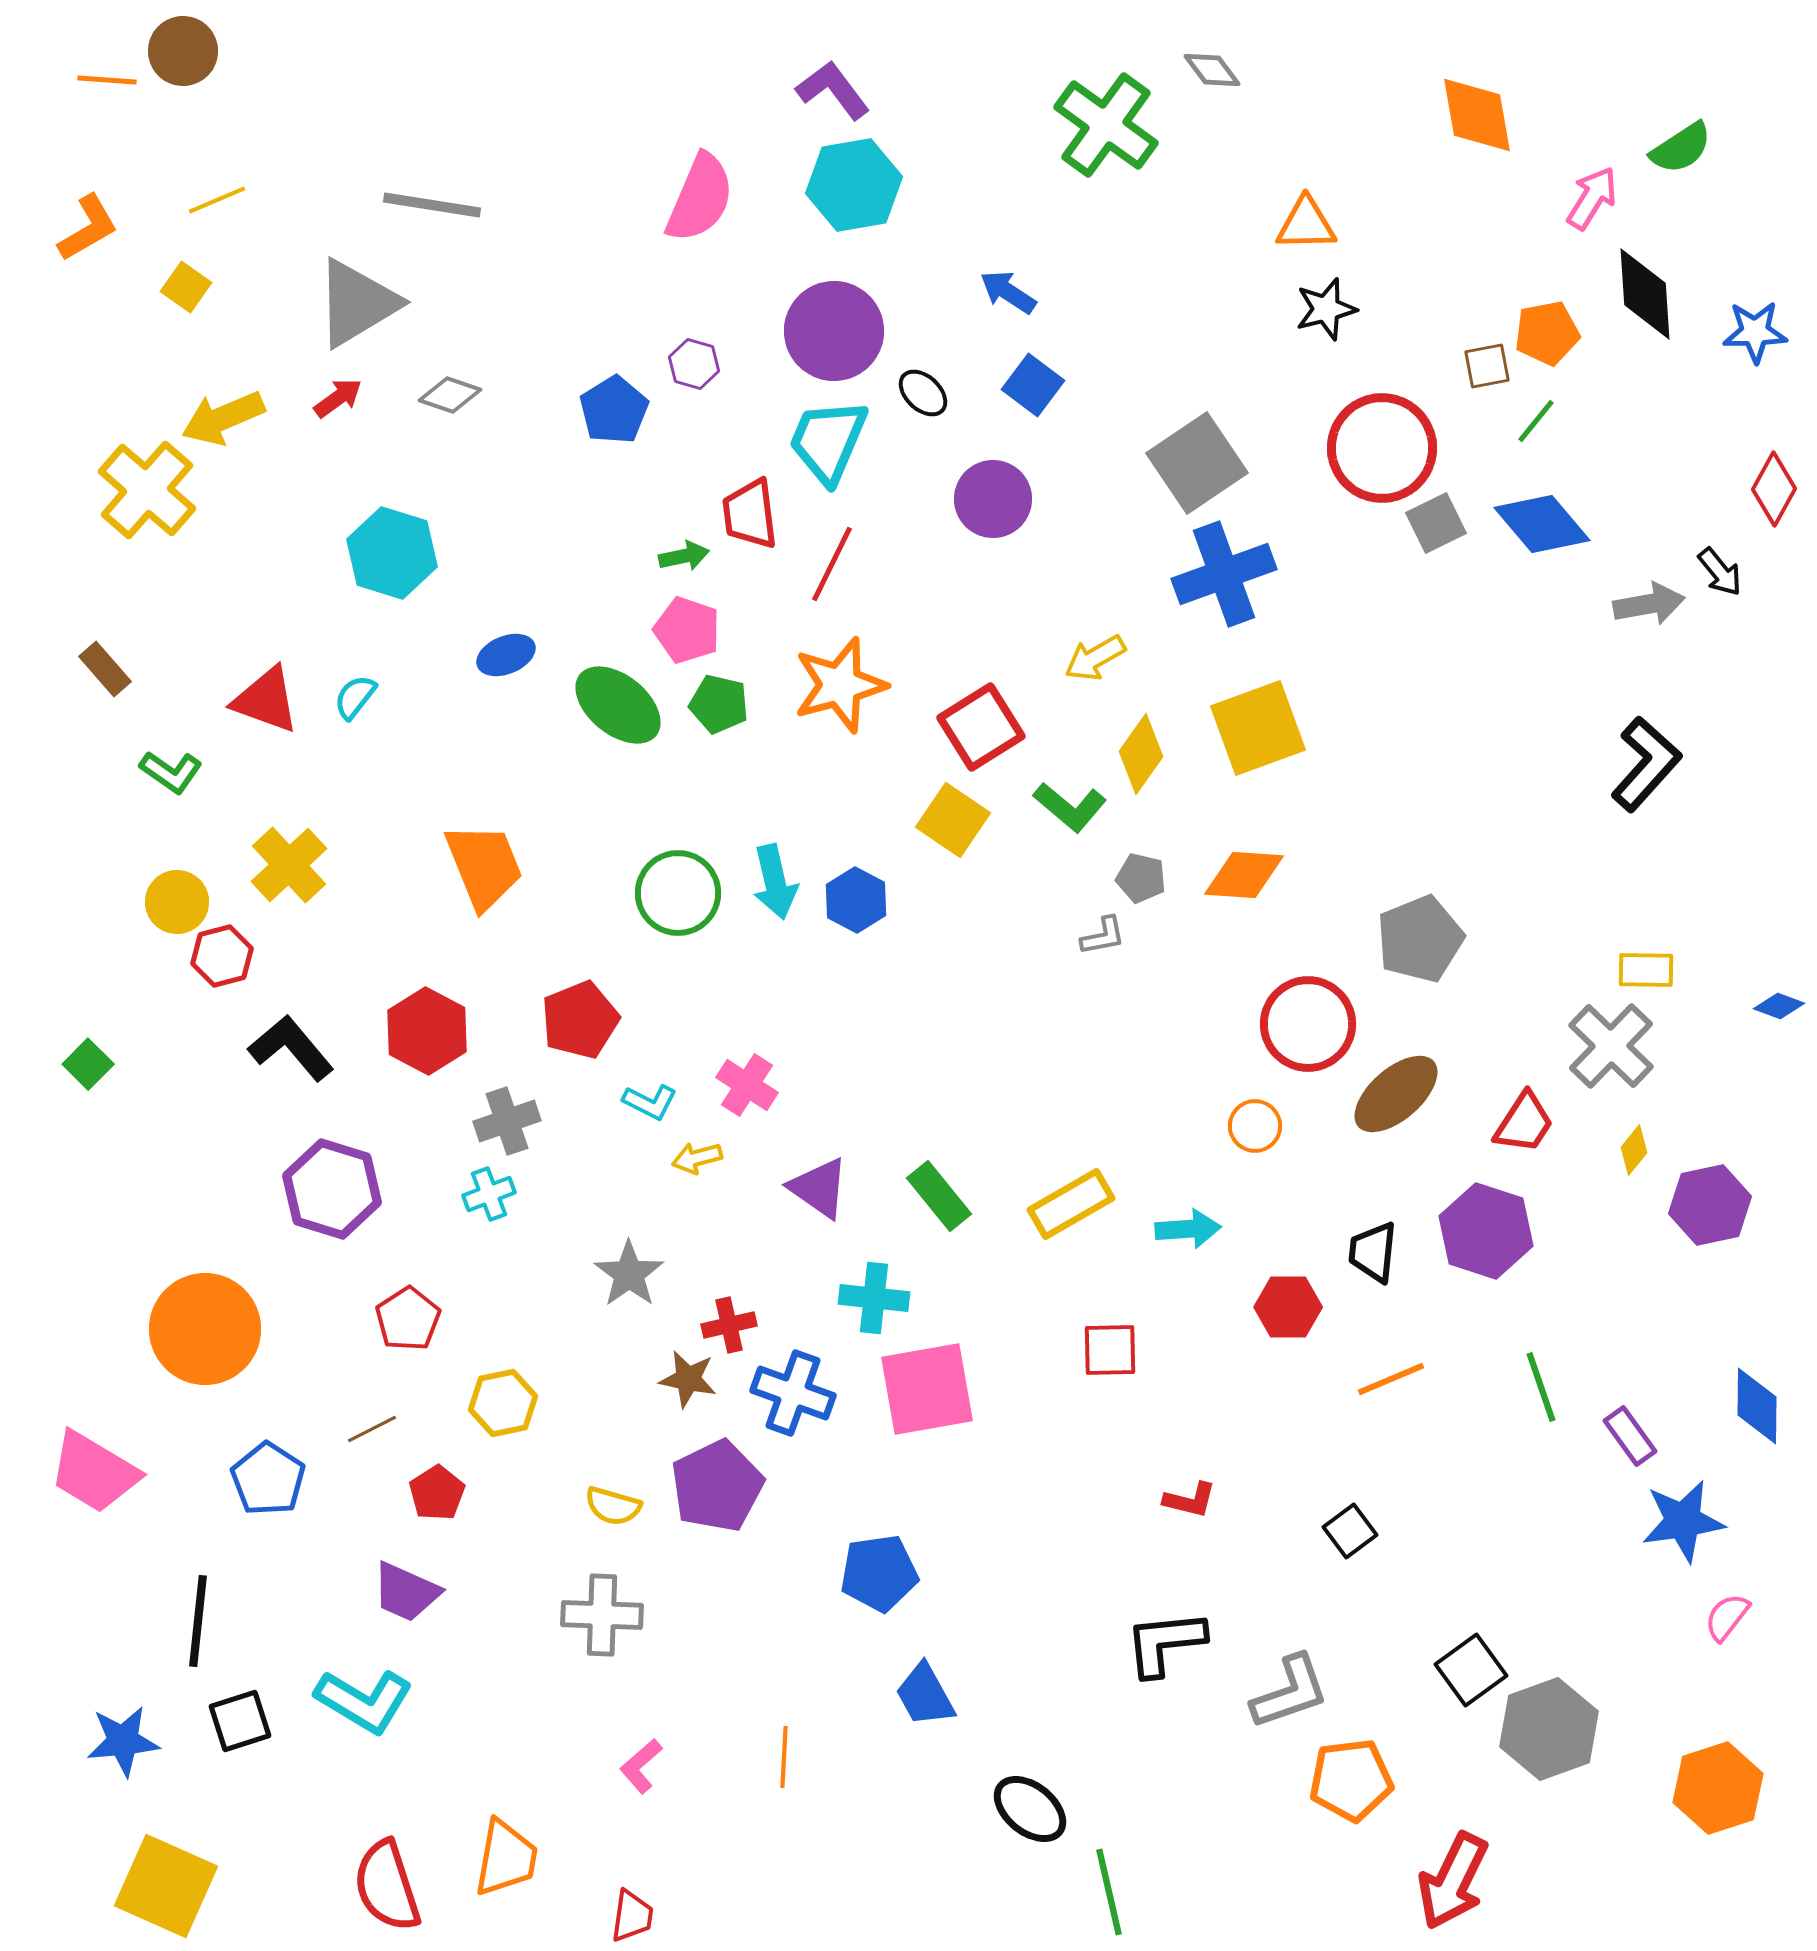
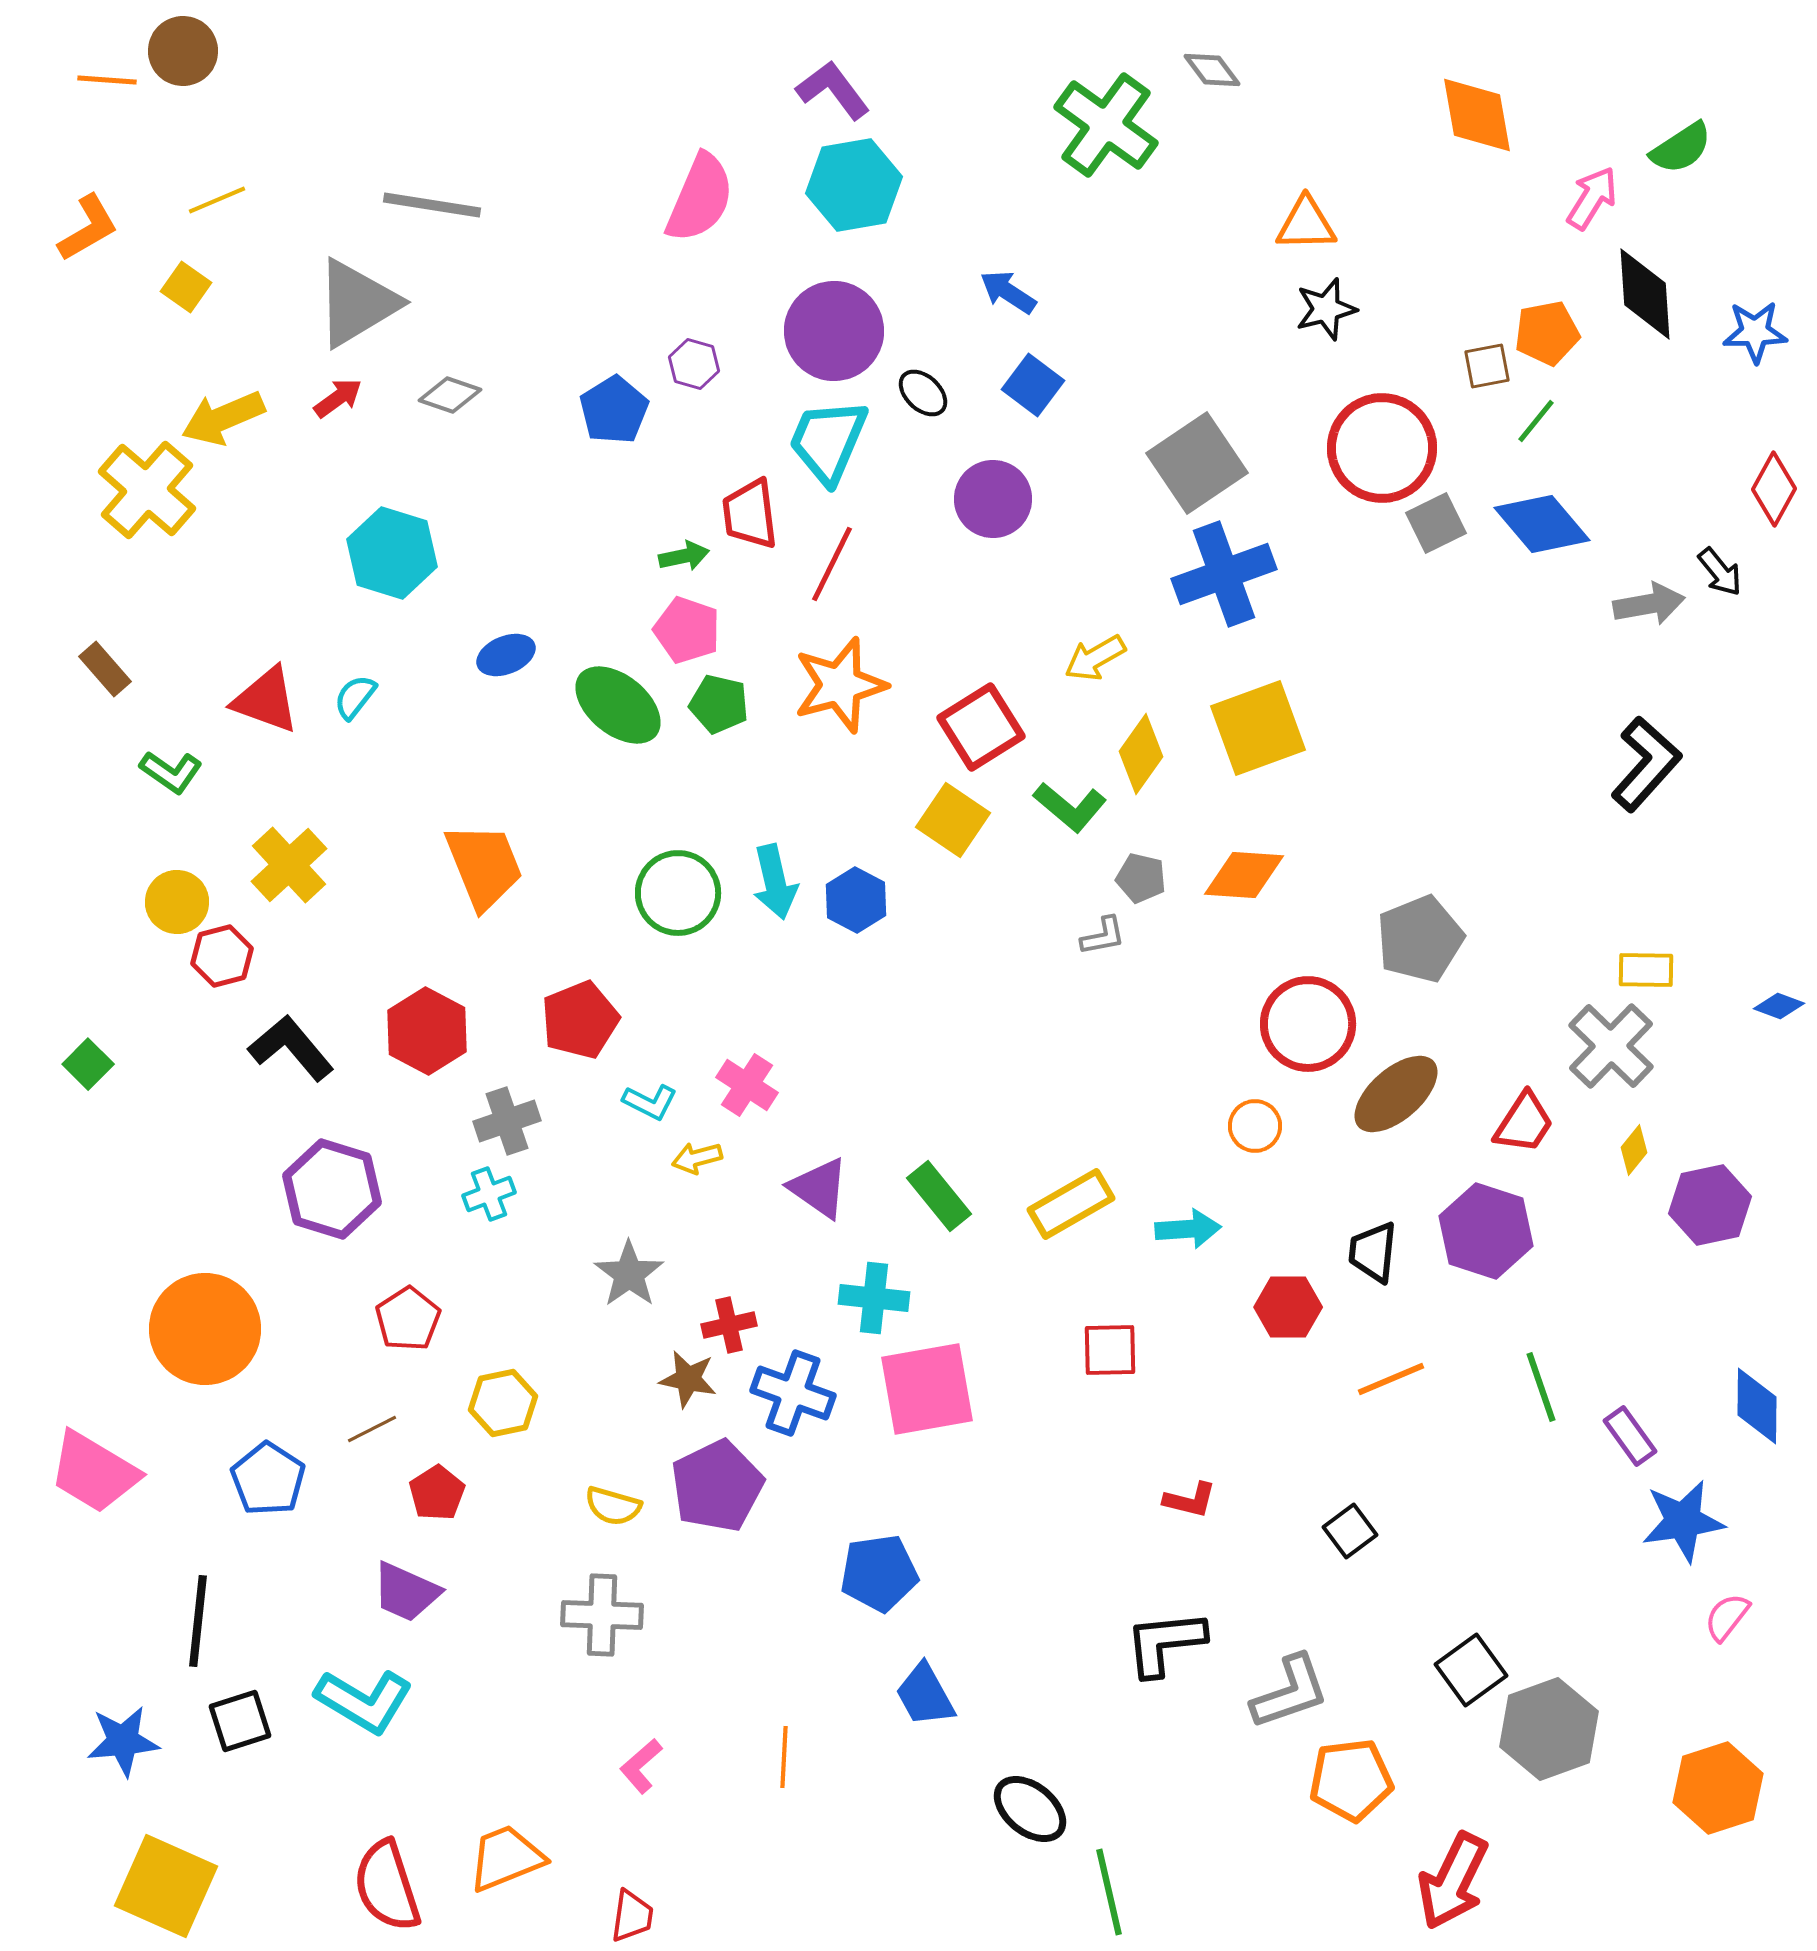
orange trapezoid at (506, 1858): rotated 122 degrees counterclockwise
